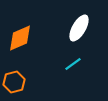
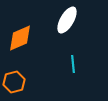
white ellipse: moved 12 px left, 8 px up
cyan line: rotated 60 degrees counterclockwise
